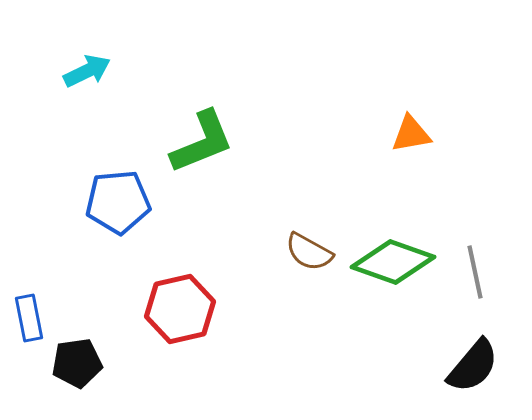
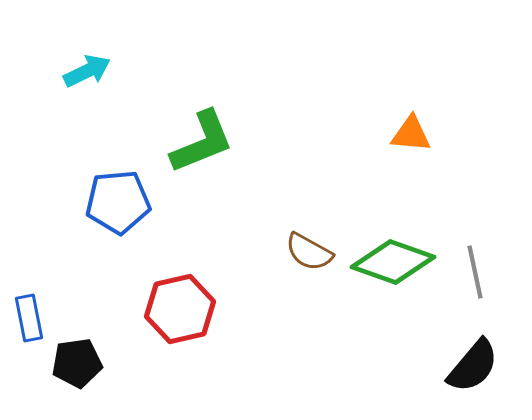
orange triangle: rotated 15 degrees clockwise
